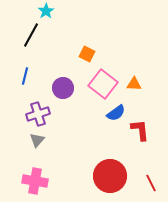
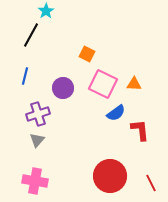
pink square: rotated 12 degrees counterclockwise
